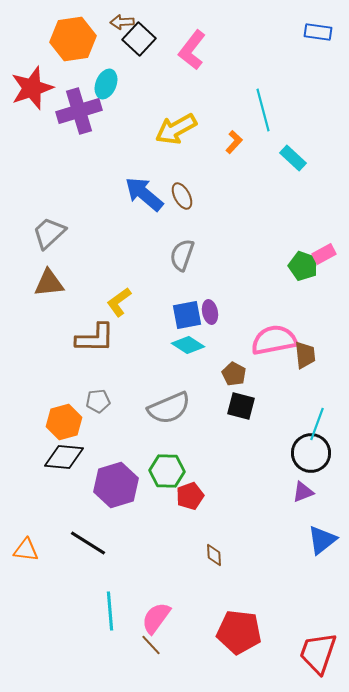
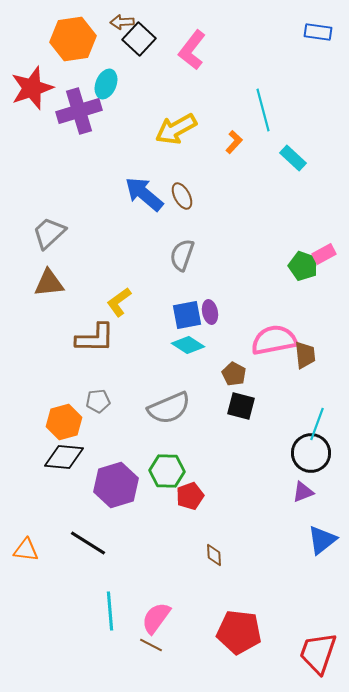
brown line at (151, 645): rotated 20 degrees counterclockwise
